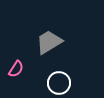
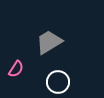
white circle: moved 1 px left, 1 px up
